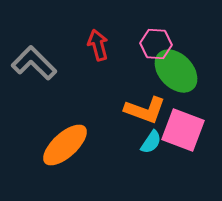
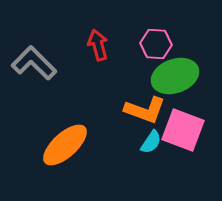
green ellipse: moved 1 px left, 5 px down; rotated 66 degrees counterclockwise
